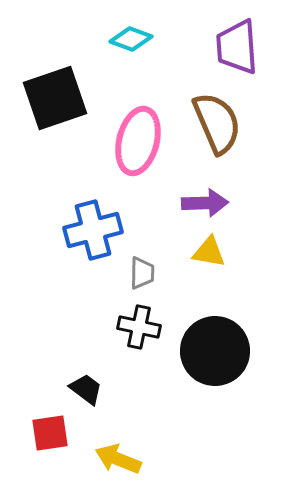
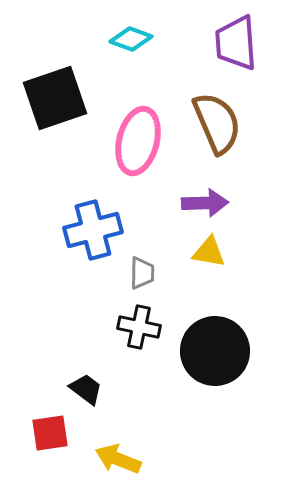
purple trapezoid: moved 1 px left, 4 px up
